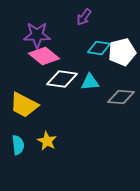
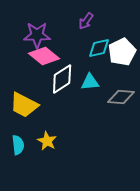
purple arrow: moved 2 px right, 4 px down
cyan diamond: rotated 20 degrees counterclockwise
white pentagon: rotated 12 degrees counterclockwise
white diamond: rotated 40 degrees counterclockwise
